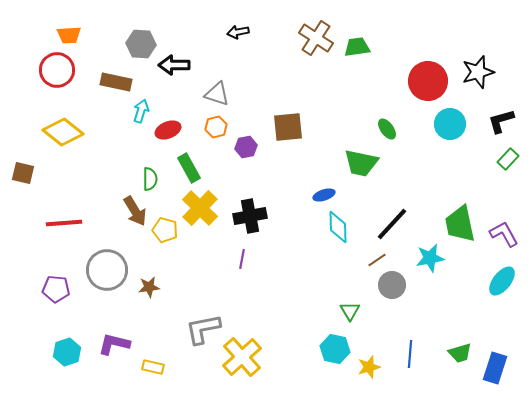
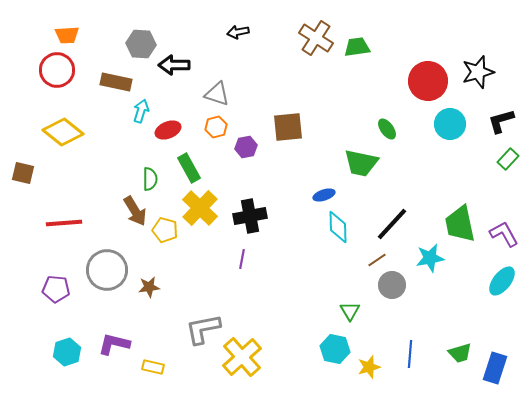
orange trapezoid at (69, 35): moved 2 px left
